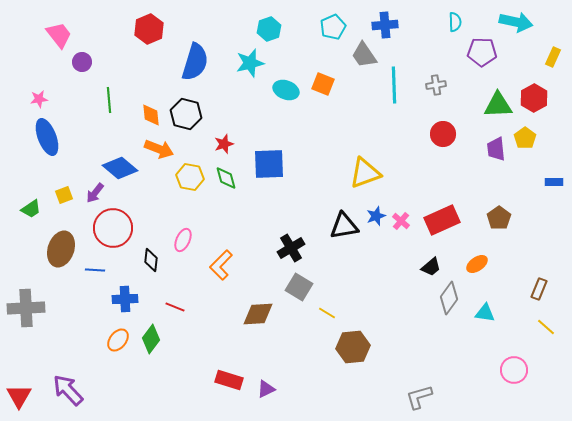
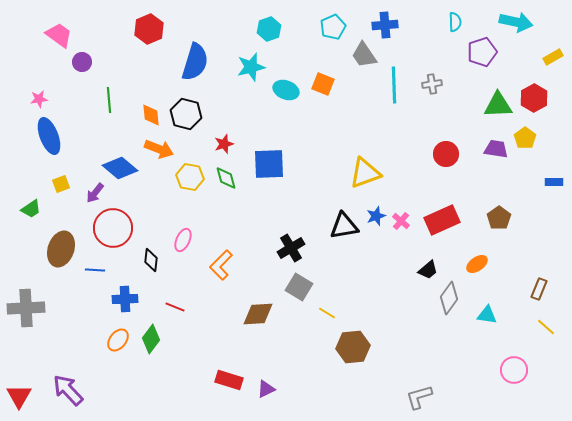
pink trapezoid at (59, 35): rotated 16 degrees counterclockwise
purple pentagon at (482, 52): rotated 20 degrees counterclockwise
yellow rectangle at (553, 57): rotated 36 degrees clockwise
cyan star at (250, 63): moved 1 px right, 4 px down
gray cross at (436, 85): moved 4 px left, 1 px up
red circle at (443, 134): moved 3 px right, 20 px down
blue ellipse at (47, 137): moved 2 px right, 1 px up
purple trapezoid at (496, 149): rotated 105 degrees clockwise
yellow square at (64, 195): moved 3 px left, 11 px up
black trapezoid at (431, 267): moved 3 px left, 3 px down
cyan triangle at (485, 313): moved 2 px right, 2 px down
